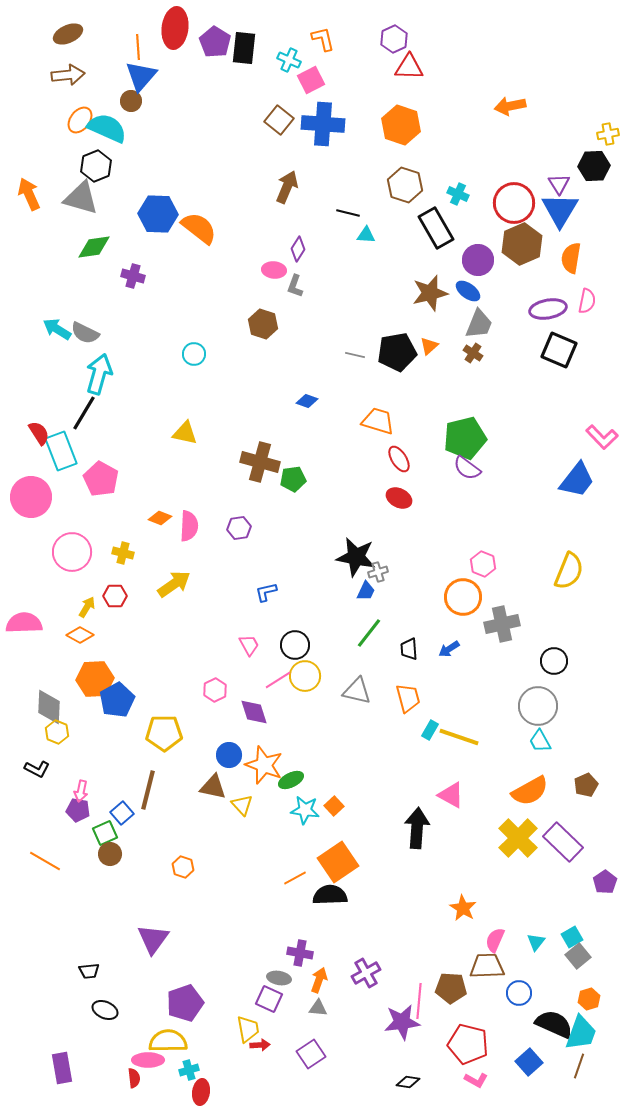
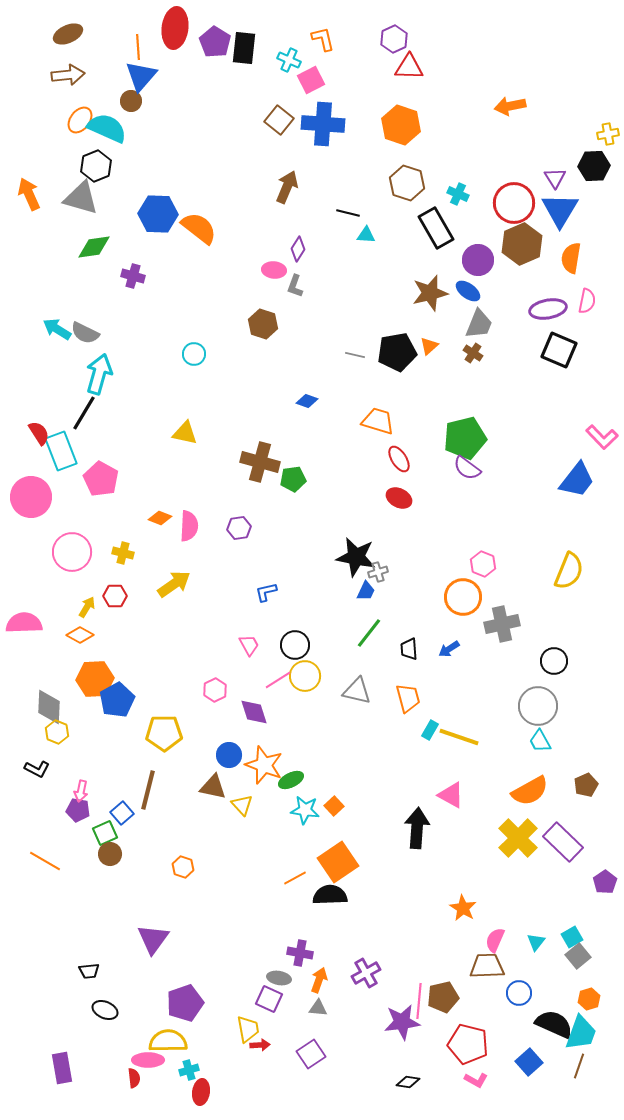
purple triangle at (559, 184): moved 4 px left, 6 px up
brown hexagon at (405, 185): moved 2 px right, 2 px up
brown pentagon at (451, 988): moved 8 px left, 9 px down; rotated 16 degrees counterclockwise
